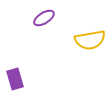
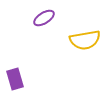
yellow semicircle: moved 5 px left
